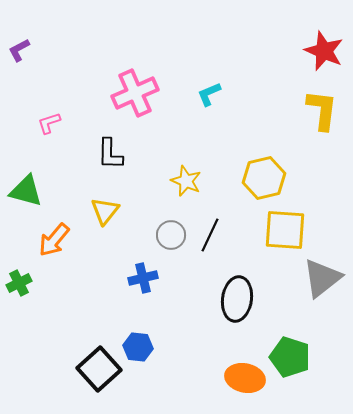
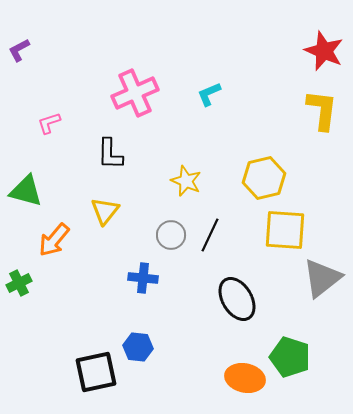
blue cross: rotated 20 degrees clockwise
black ellipse: rotated 39 degrees counterclockwise
black square: moved 3 px left, 3 px down; rotated 30 degrees clockwise
